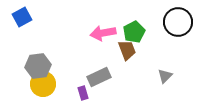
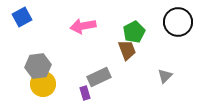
pink arrow: moved 20 px left, 7 px up
purple rectangle: moved 2 px right
